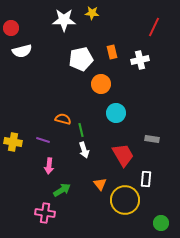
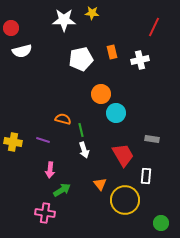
orange circle: moved 10 px down
pink arrow: moved 1 px right, 4 px down
white rectangle: moved 3 px up
